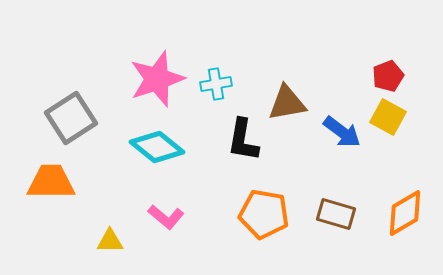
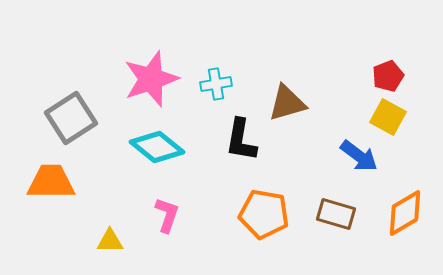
pink star: moved 6 px left
brown triangle: rotated 6 degrees counterclockwise
blue arrow: moved 17 px right, 24 px down
black L-shape: moved 2 px left
pink L-shape: moved 1 px right, 2 px up; rotated 111 degrees counterclockwise
